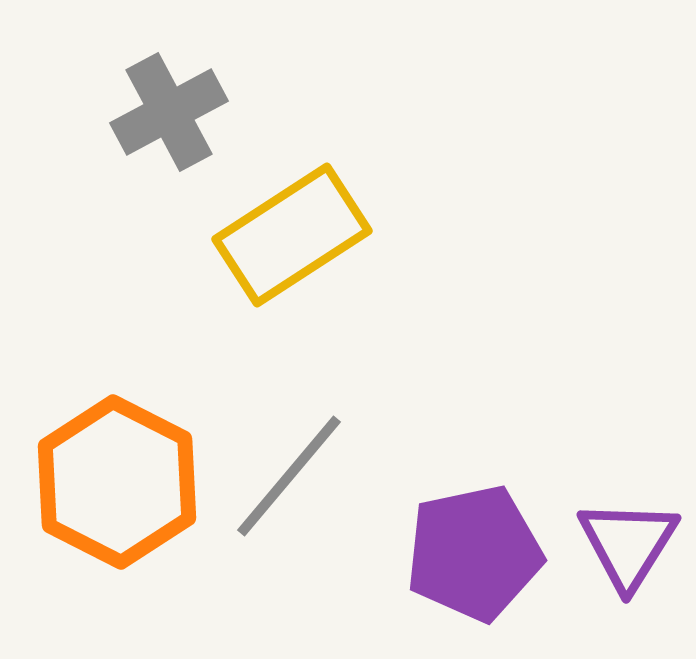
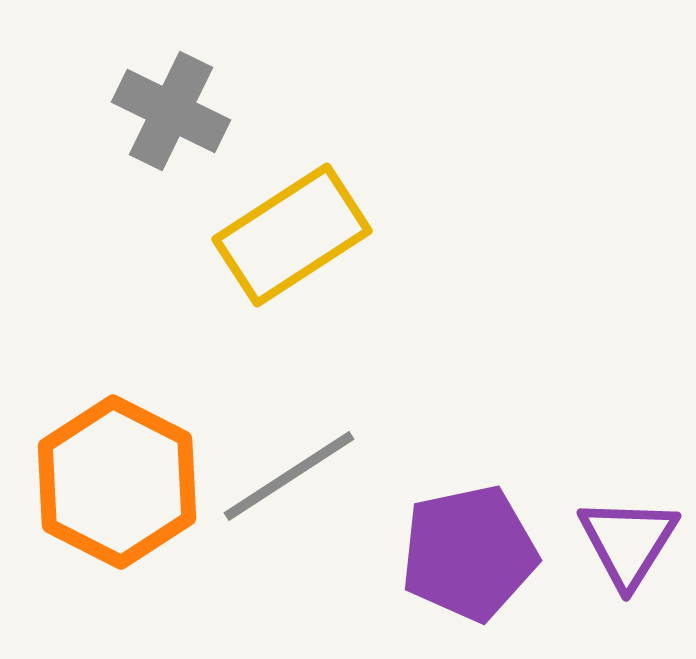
gray cross: moved 2 px right, 1 px up; rotated 36 degrees counterclockwise
gray line: rotated 17 degrees clockwise
purple triangle: moved 2 px up
purple pentagon: moved 5 px left
